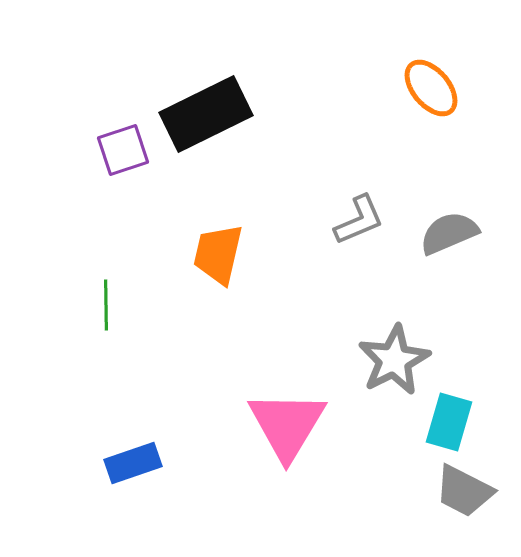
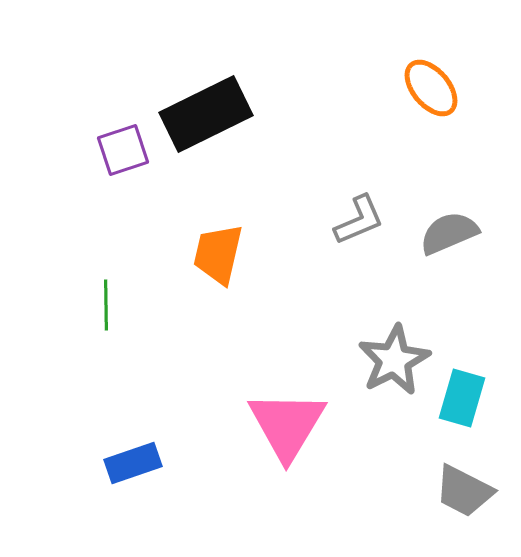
cyan rectangle: moved 13 px right, 24 px up
